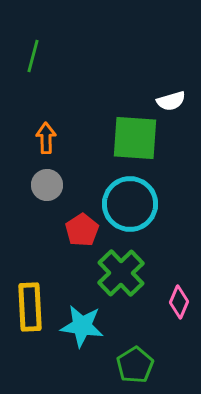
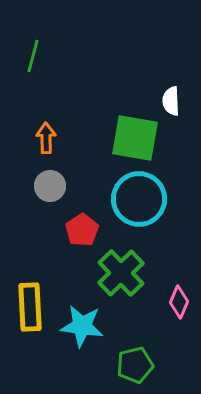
white semicircle: rotated 104 degrees clockwise
green square: rotated 6 degrees clockwise
gray circle: moved 3 px right, 1 px down
cyan circle: moved 9 px right, 5 px up
green pentagon: rotated 18 degrees clockwise
